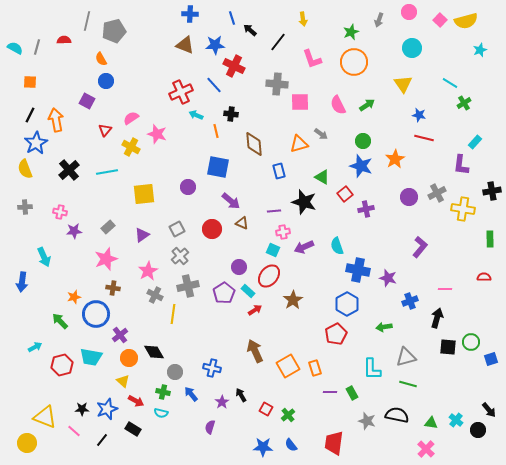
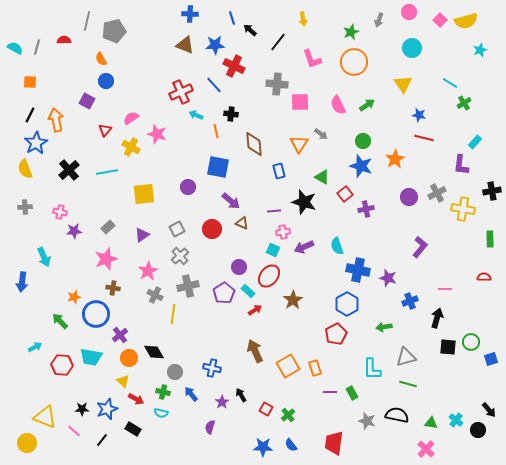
orange triangle at (299, 144): rotated 42 degrees counterclockwise
red hexagon at (62, 365): rotated 20 degrees clockwise
red arrow at (136, 401): moved 2 px up
